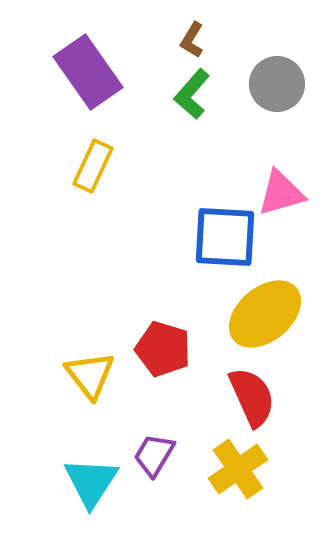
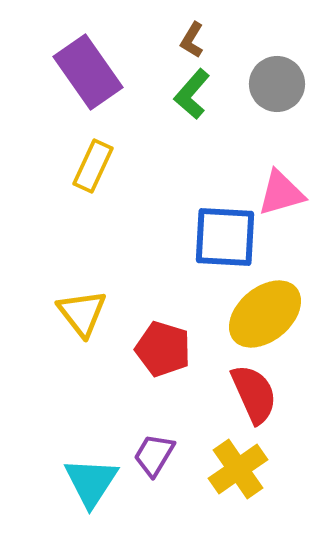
yellow triangle: moved 8 px left, 62 px up
red semicircle: moved 2 px right, 3 px up
